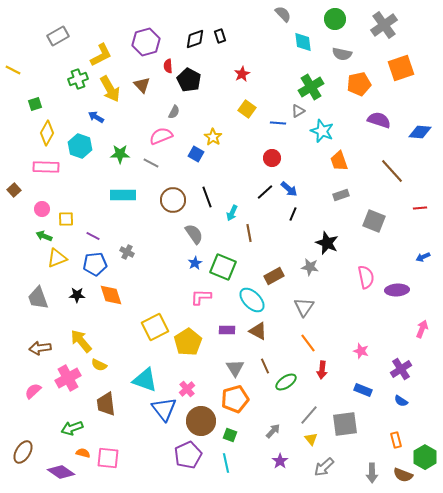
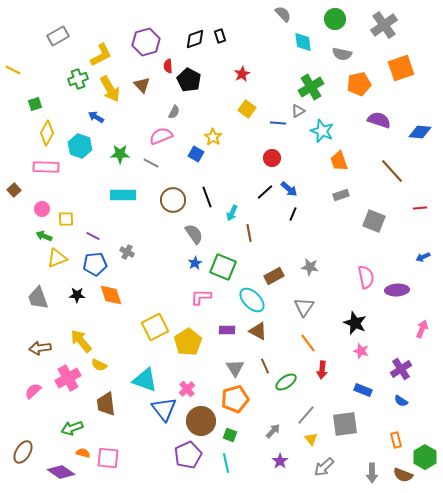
black star at (327, 243): moved 28 px right, 80 px down
gray line at (309, 415): moved 3 px left
